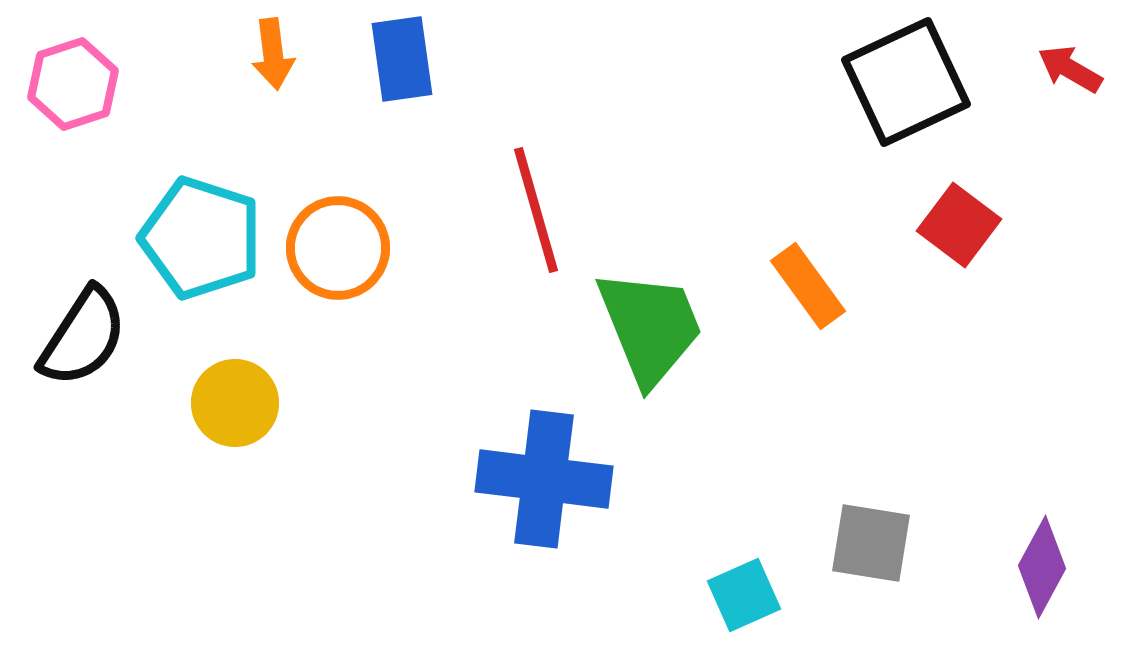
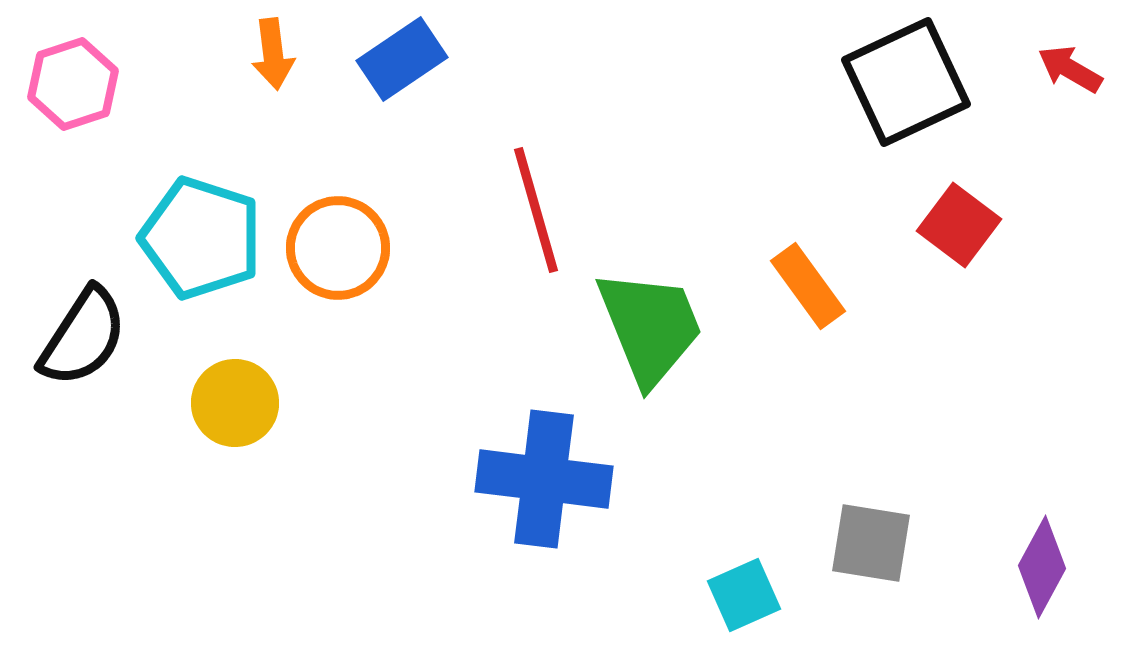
blue rectangle: rotated 64 degrees clockwise
